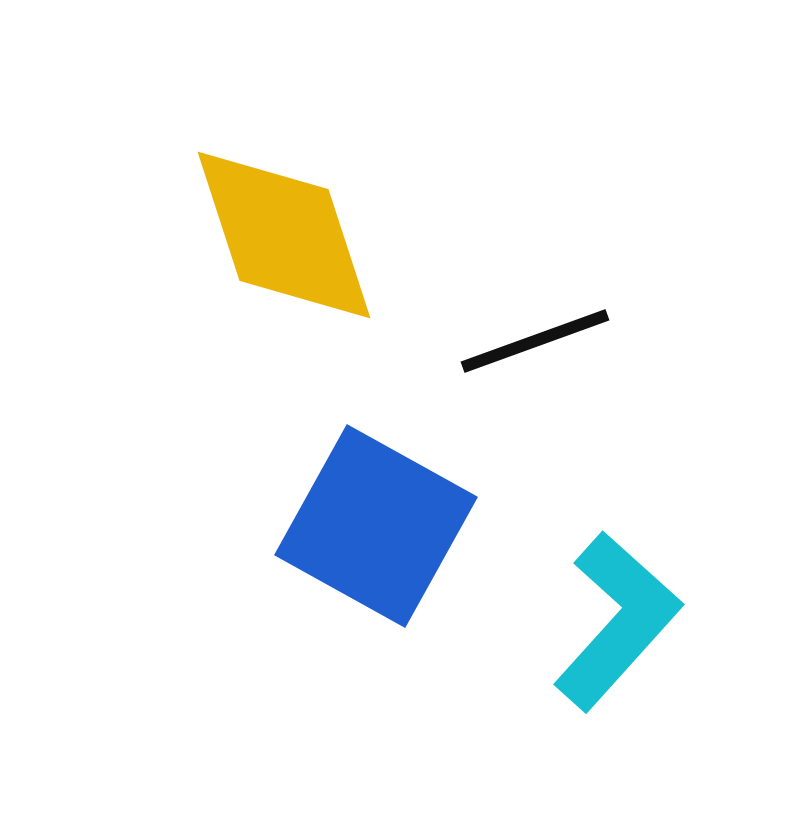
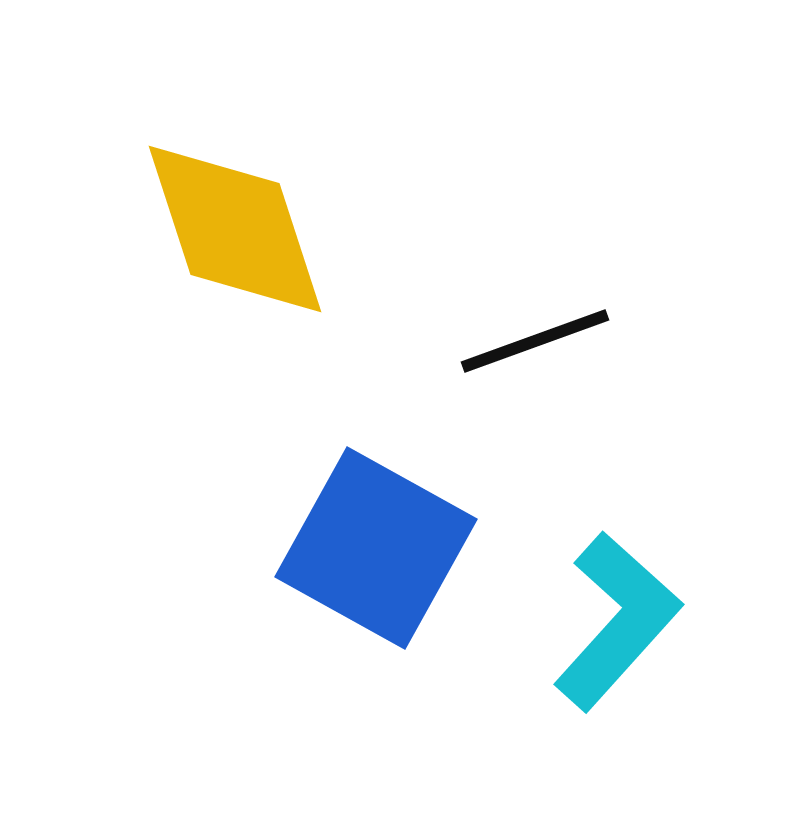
yellow diamond: moved 49 px left, 6 px up
blue square: moved 22 px down
